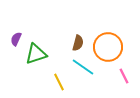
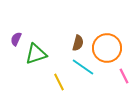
orange circle: moved 1 px left, 1 px down
